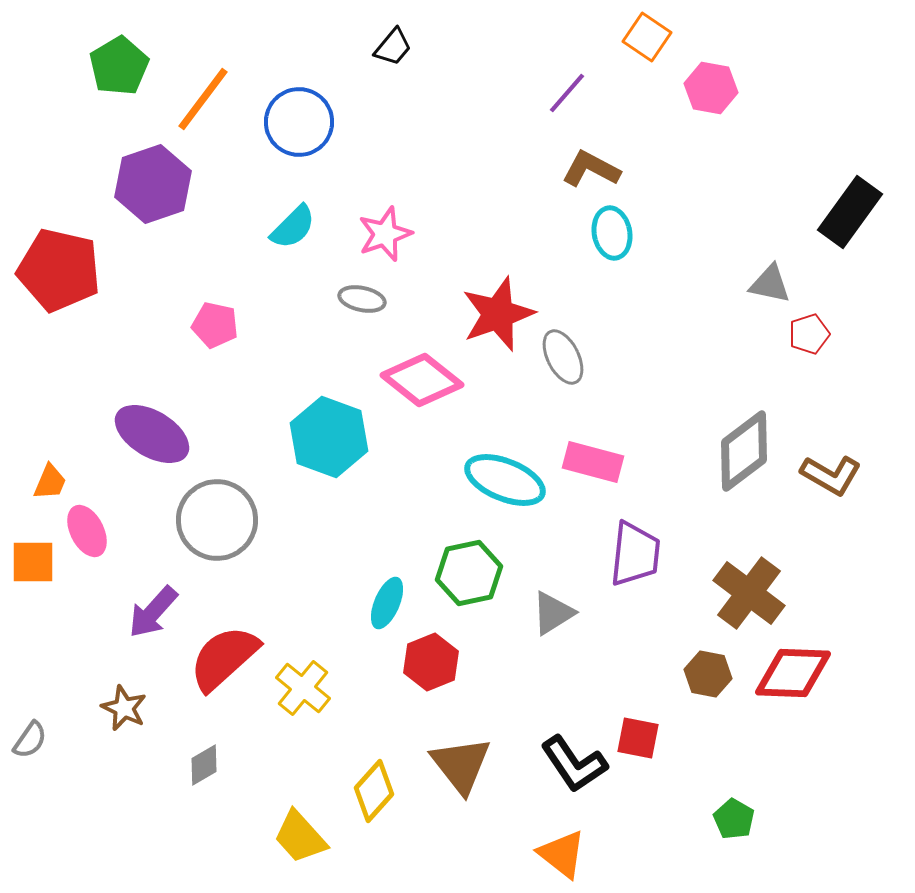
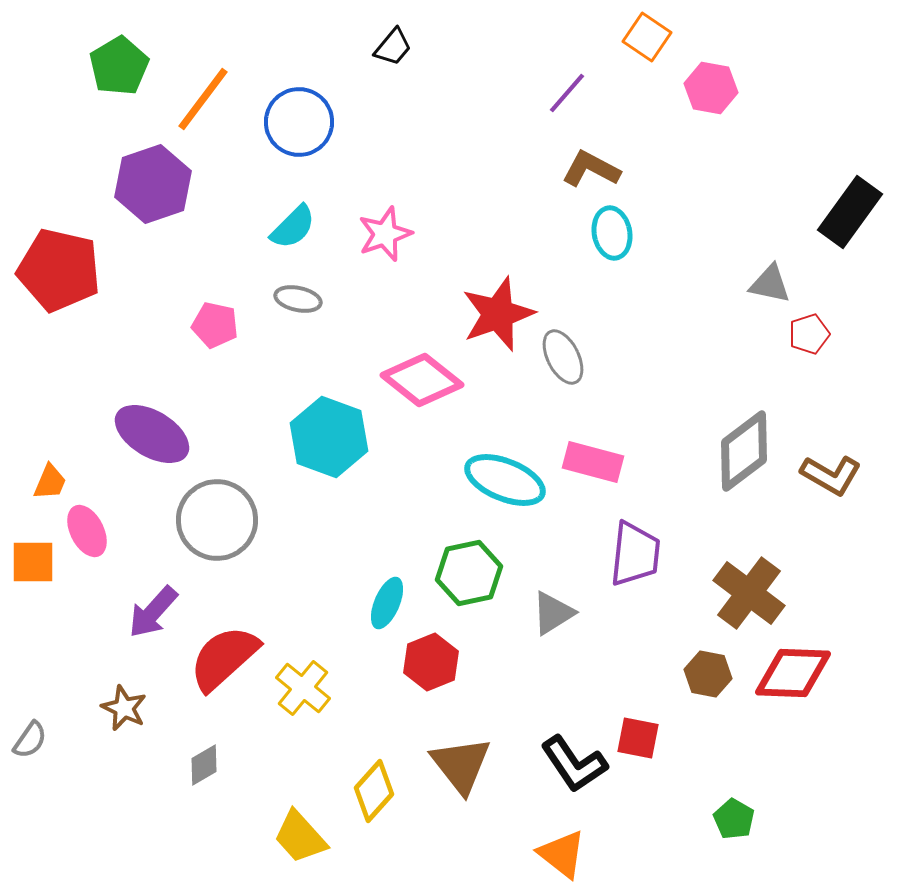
gray ellipse at (362, 299): moved 64 px left
